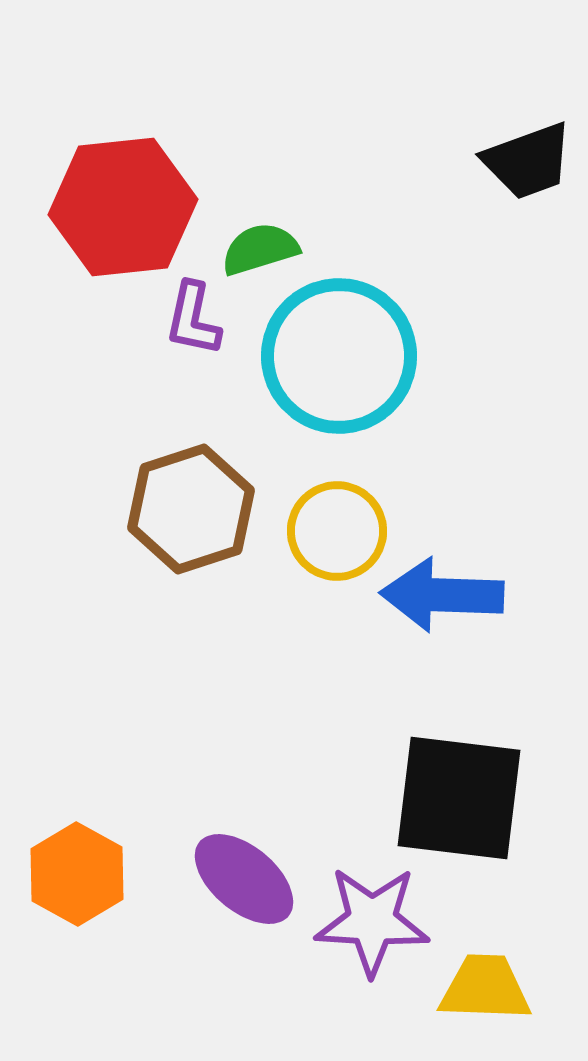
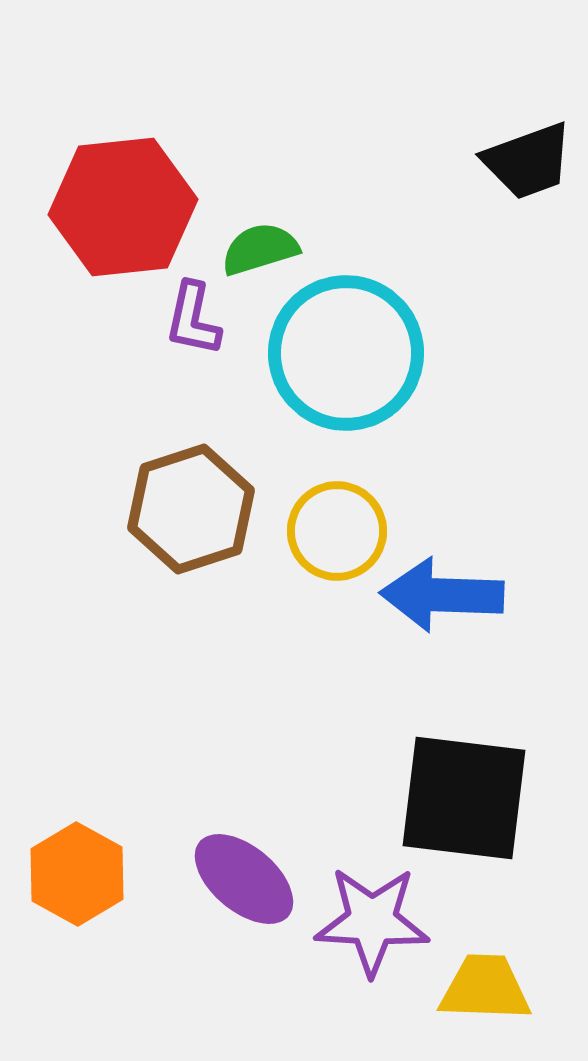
cyan circle: moved 7 px right, 3 px up
black square: moved 5 px right
